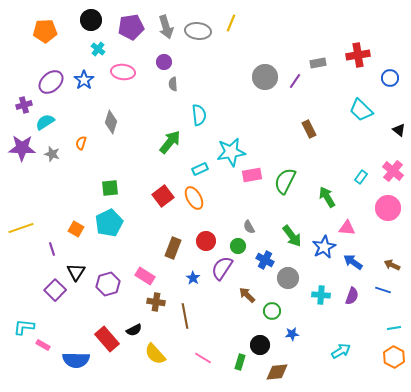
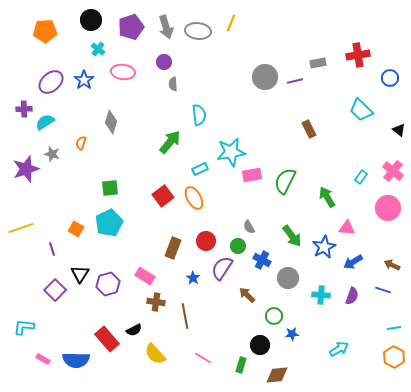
purple pentagon at (131, 27): rotated 10 degrees counterclockwise
purple line at (295, 81): rotated 42 degrees clockwise
purple cross at (24, 105): moved 4 px down; rotated 14 degrees clockwise
purple star at (22, 148): moved 4 px right, 21 px down; rotated 20 degrees counterclockwise
blue cross at (265, 260): moved 3 px left
blue arrow at (353, 262): rotated 66 degrees counterclockwise
black triangle at (76, 272): moved 4 px right, 2 px down
green circle at (272, 311): moved 2 px right, 5 px down
pink rectangle at (43, 345): moved 14 px down
cyan arrow at (341, 351): moved 2 px left, 2 px up
green rectangle at (240, 362): moved 1 px right, 3 px down
brown diamond at (277, 372): moved 3 px down
